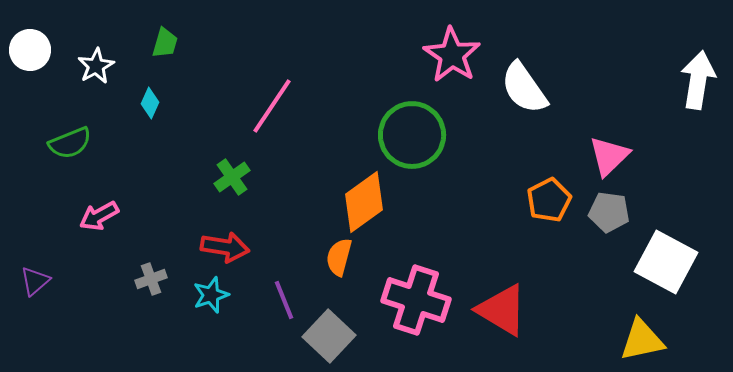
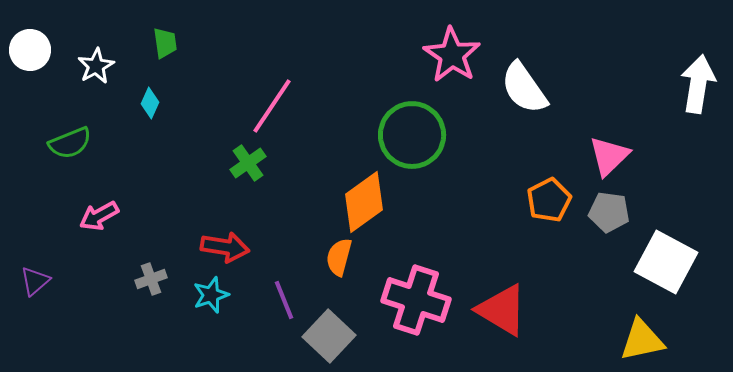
green trapezoid: rotated 24 degrees counterclockwise
white arrow: moved 4 px down
green cross: moved 16 px right, 14 px up
